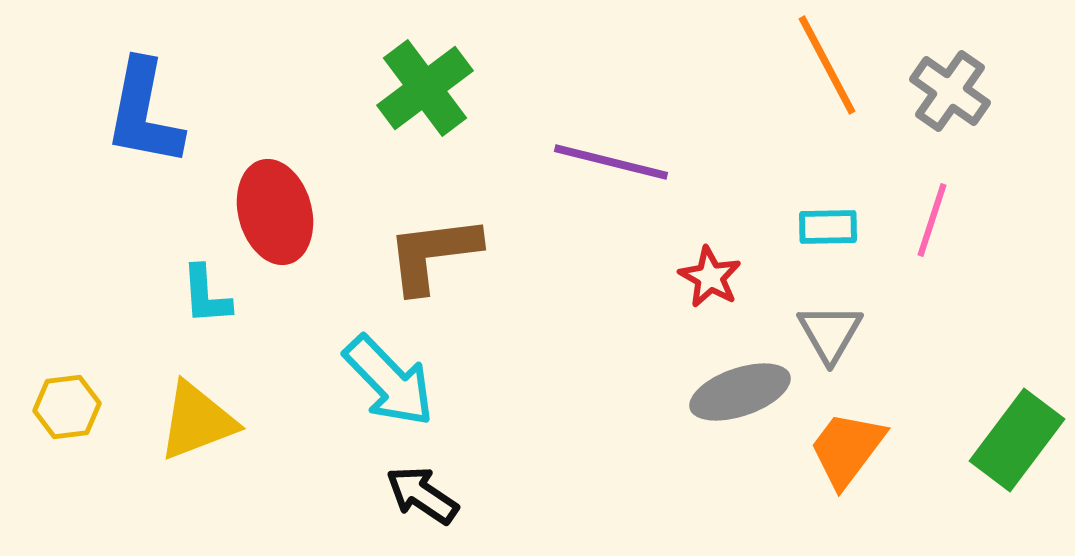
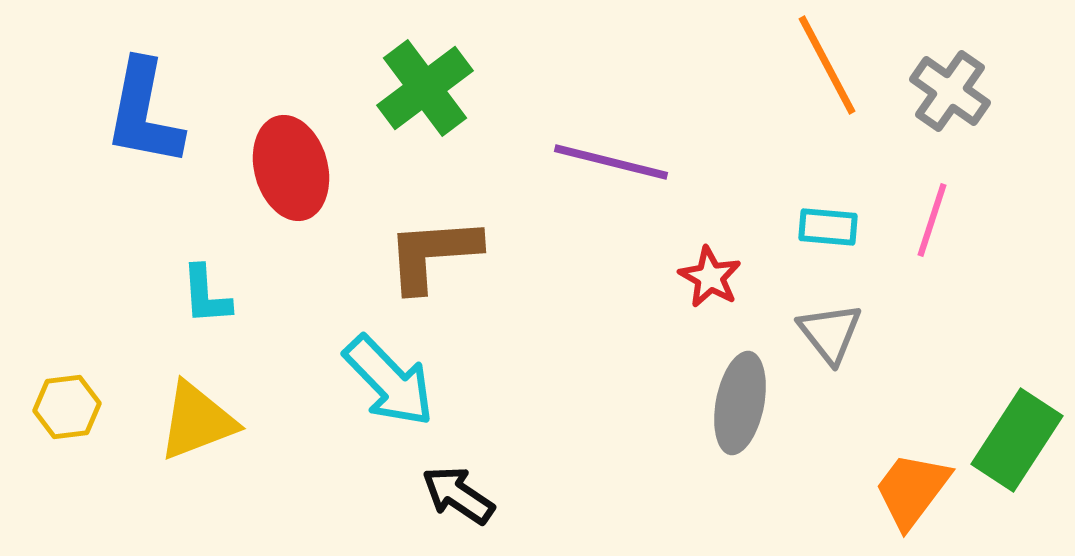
red ellipse: moved 16 px right, 44 px up
cyan rectangle: rotated 6 degrees clockwise
brown L-shape: rotated 3 degrees clockwise
gray triangle: rotated 8 degrees counterclockwise
gray ellipse: moved 11 px down; rotated 60 degrees counterclockwise
green rectangle: rotated 4 degrees counterclockwise
orange trapezoid: moved 65 px right, 41 px down
black arrow: moved 36 px right
